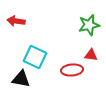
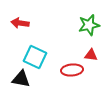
red arrow: moved 4 px right, 2 px down
